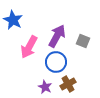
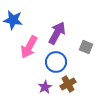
blue star: rotated 18 degrees counterclockwise
purple arrow: moved 3 px up
gray square: moved 3 px right, 6 px down
purple star: rotated 16 degrees clockwise
